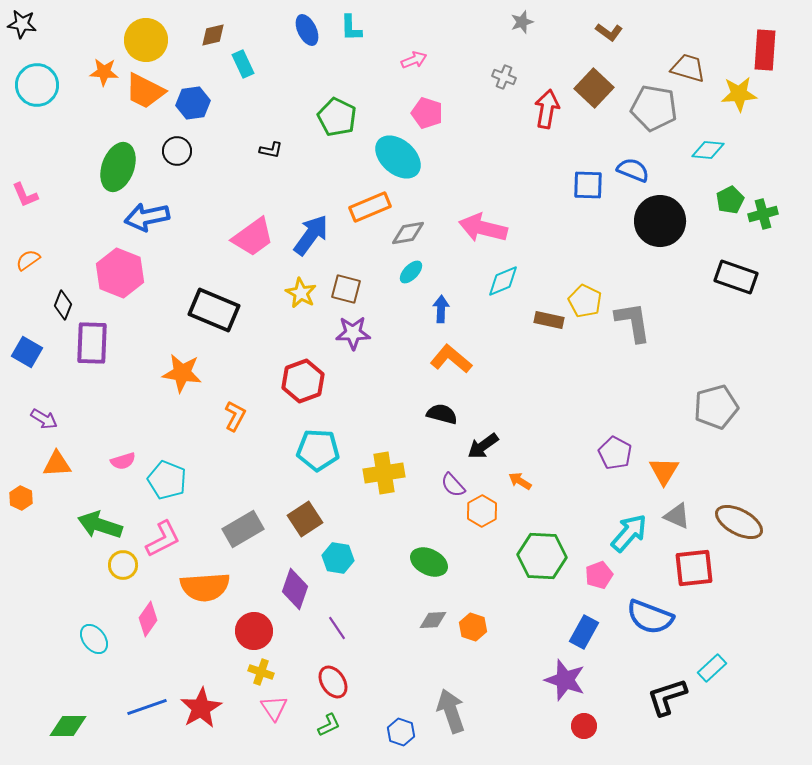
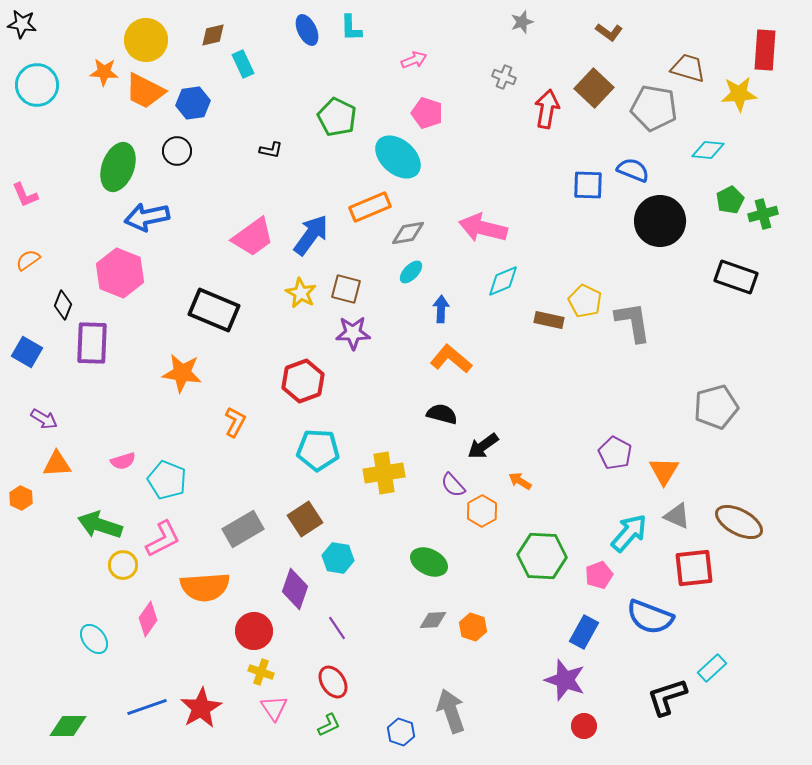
orange L-shape at (235, 416): moved 6 px down
